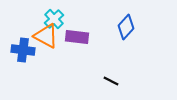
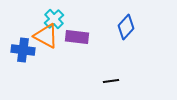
black line: rotated 35 degrees counterclockwise
